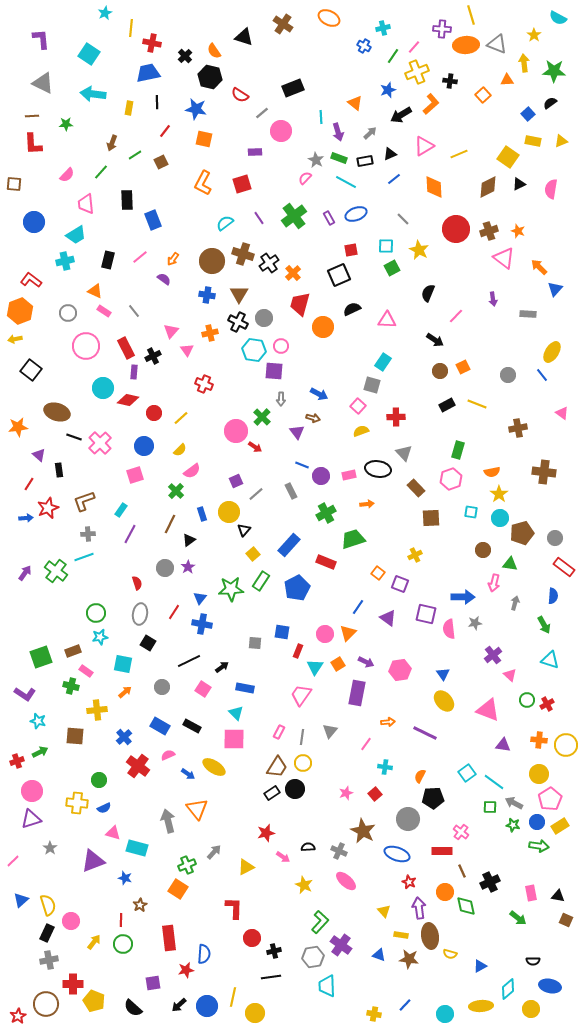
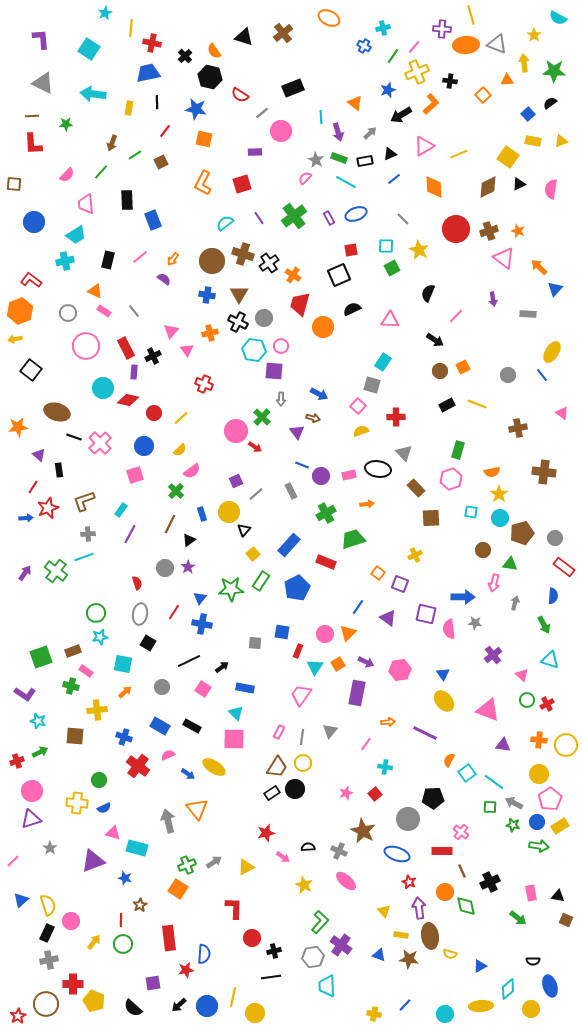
brown cross at (283, 24): moved 9 px down; rotated 18 degrees clockwise
cyan square at (89, 54): moved 5 px up
orange cross at (293, 273): moved 2 px down; rotated 14 degrees counterclockwise
pink triangle at (387, 320): moved 3 px right
red line at (29, 484): moved 4 px right, 3 px down
gray star at (475, 623): rotated 16 degrees clockwise
pink triangle at (510, 675): moved 12 px right
blue cross at (124, 737): rotated 28 degrees counterclockwise
orange semicircle at (420, 776): moved 29 px right, 16 px up
gray arrow at (214, 852): moved 10 px down; rotated 14 degrees clockwise
blue ellipse at (550, 986): rotated 60 degrees clockwise
